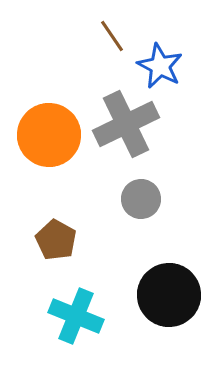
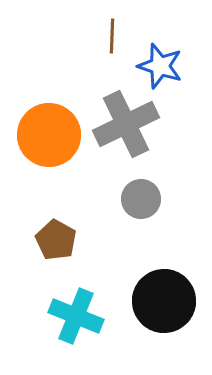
brown line: rotated 36 degrees clockwise
blue star: rotated 9 degrees counterclockwise
black circle: moved 5 px left, 6 px down
